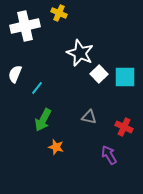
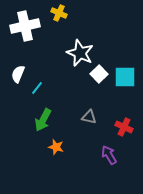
white semicircle: moved 3 px right
